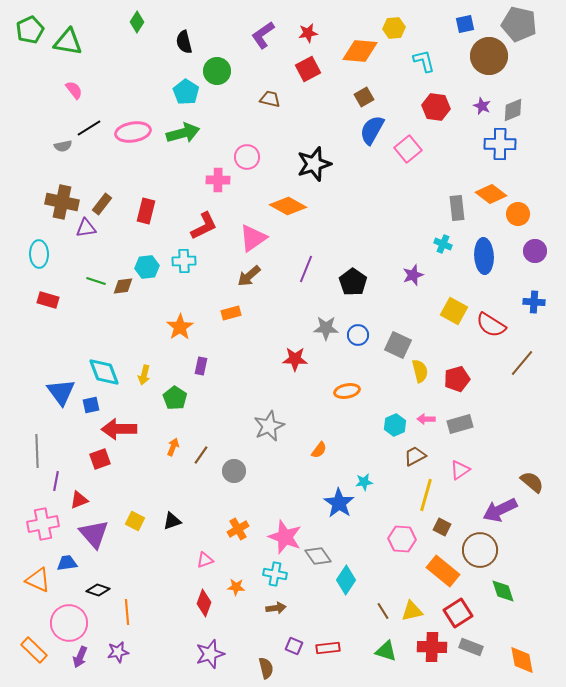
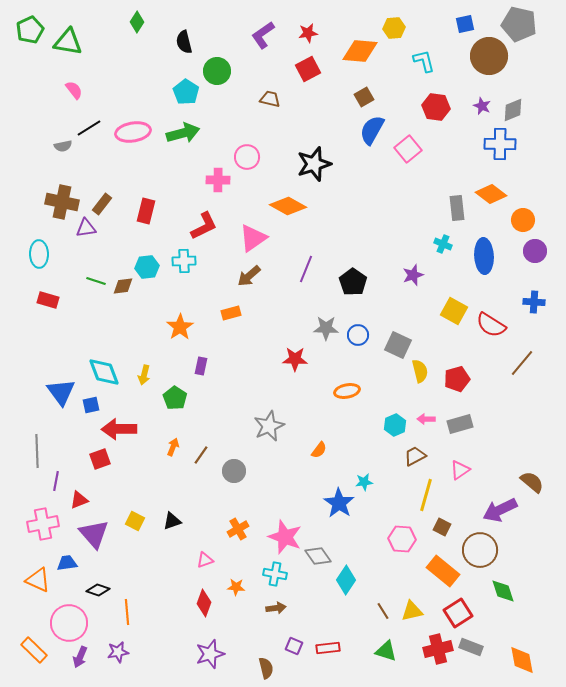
orange circle at (518, 214): moved 5 px right, 6 px down
red cross at (432, 647): moved 6 px right, 2 px down; rotated 16 degrees counterclockwise
